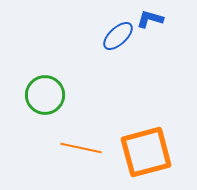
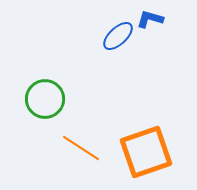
green circle: moved 4 px down
orange line: rotated 21 degrees clockwise
orange square: rotated 4 degrees counterclockwise
